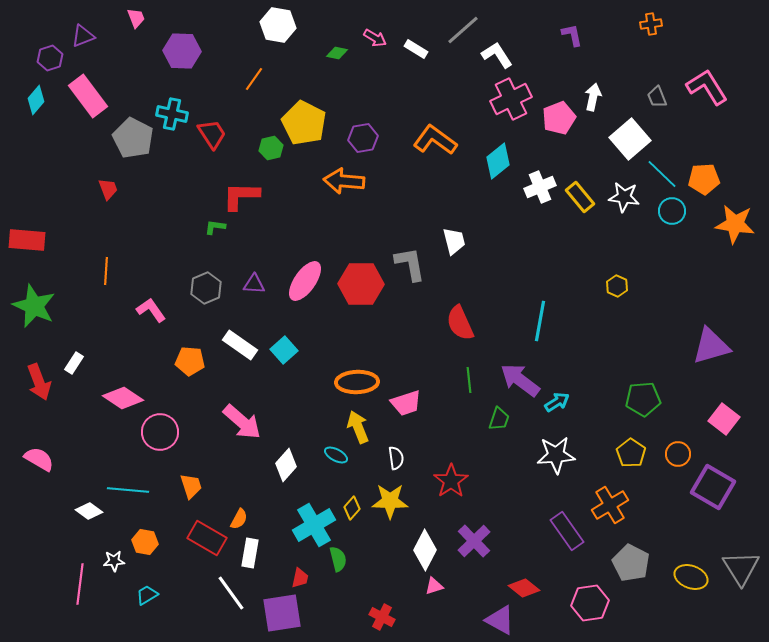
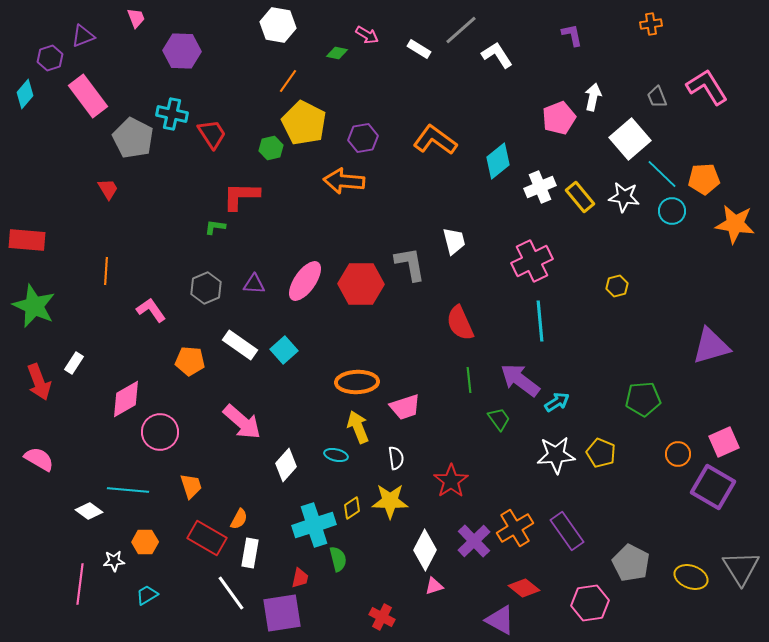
gray line at (463, 30): moved 2 px left
pink arrow at (375, 38): moved 8 px left, 3 px up
white rectangle at (416, 49): moved 3 px right
orange line at (254, 79): moved 34 px right, 2 px down
pink cross at (511, 99): moved 21 px right, 162 px down
cyan diamond at (36, 100): moved 11 px left, 6 px up
red trapezoid at (108, 189): rotated 10 degrees counterclockwise
yellow hexagon at (617, 286): rotated 20 degrees clockwise
cyan line at (540, 321): rotated 15 degrees counterclockwise
pink diamond at (123, 398): moved 3 px right, 1 px down; rotated 63 degrees counterclockwise
pink trapezoid at (406, 403): moved 1 px left, 4 px down
green trapezoid at (499, 419): rotated 55 degrees counterclockwise
pink square at (724, 419): moved 23 px down; rotated 28 degrees clockwise
yellow pentagon at (631, 453): moved 30 px left; rotated 12 degrees counterclockwise
cyan ellipse at (336, 455): rotated 15 degrees counterclockwise
orange cross at (610, 505): moved 95 px left, 23 px down
yellow diamond at (352, 508): rotated 15 degrees clockwise
cyan cross at (314, 525): rotated 12 degrees clockwise
orange hexagon at (145, 542): rotated 10 degrees counterclockwise
